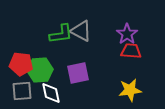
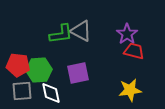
red trapezoid: moved 3 px right; rotated 10 degrees clockwise
red pentagon: moved 3 px left, 1 px down
green hexagon: moved 1 px left
